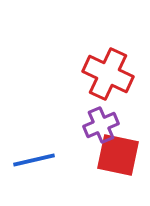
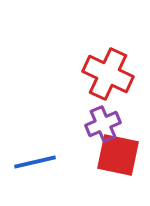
purple cross: moved 2 px right, 1 px up
blue line: moved 1 px right, 2 px down
